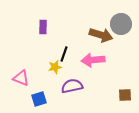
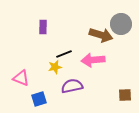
black line: rotated 49 degrees clockwise
